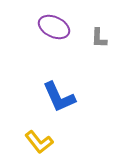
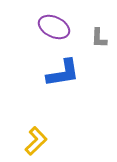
blue L-shape: moved 4 px right, 24 px up; rotated 75 degrees counterclockwise
yellow L-shape: moved 3 px left, 1 px up; rotated 96 degrees counterclockwise
